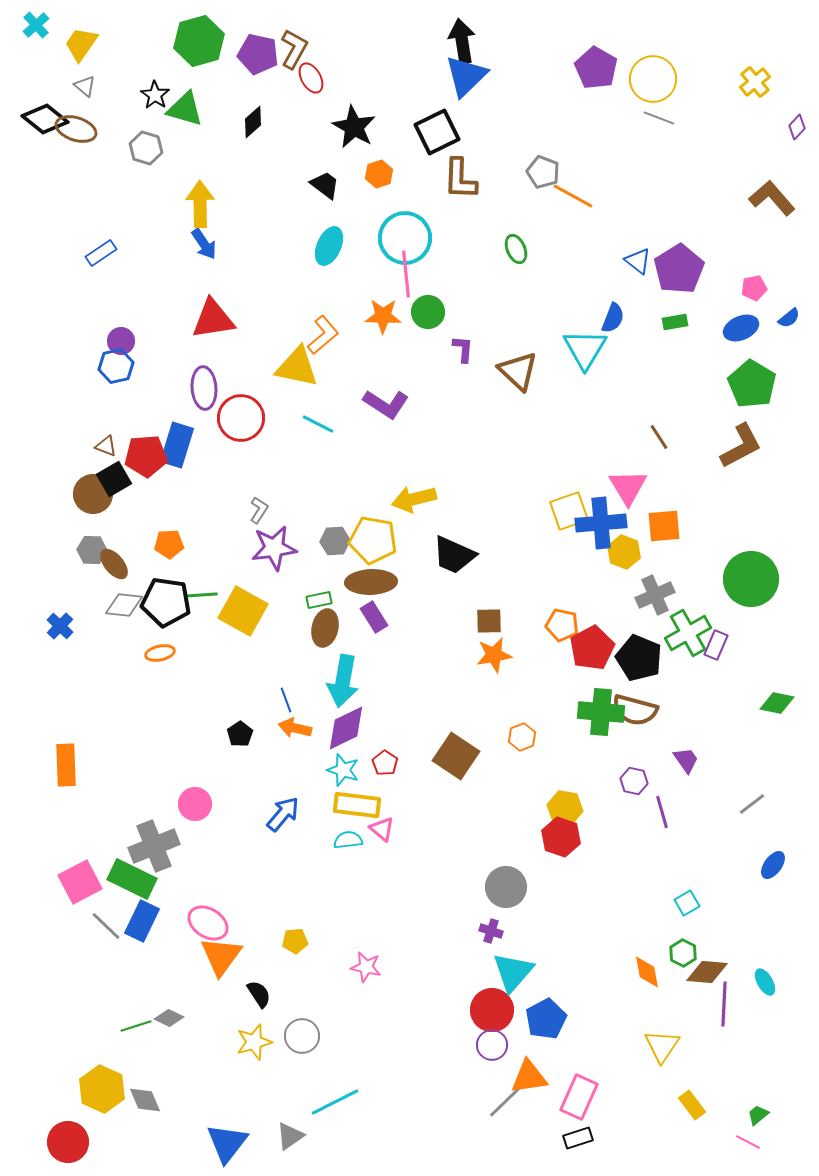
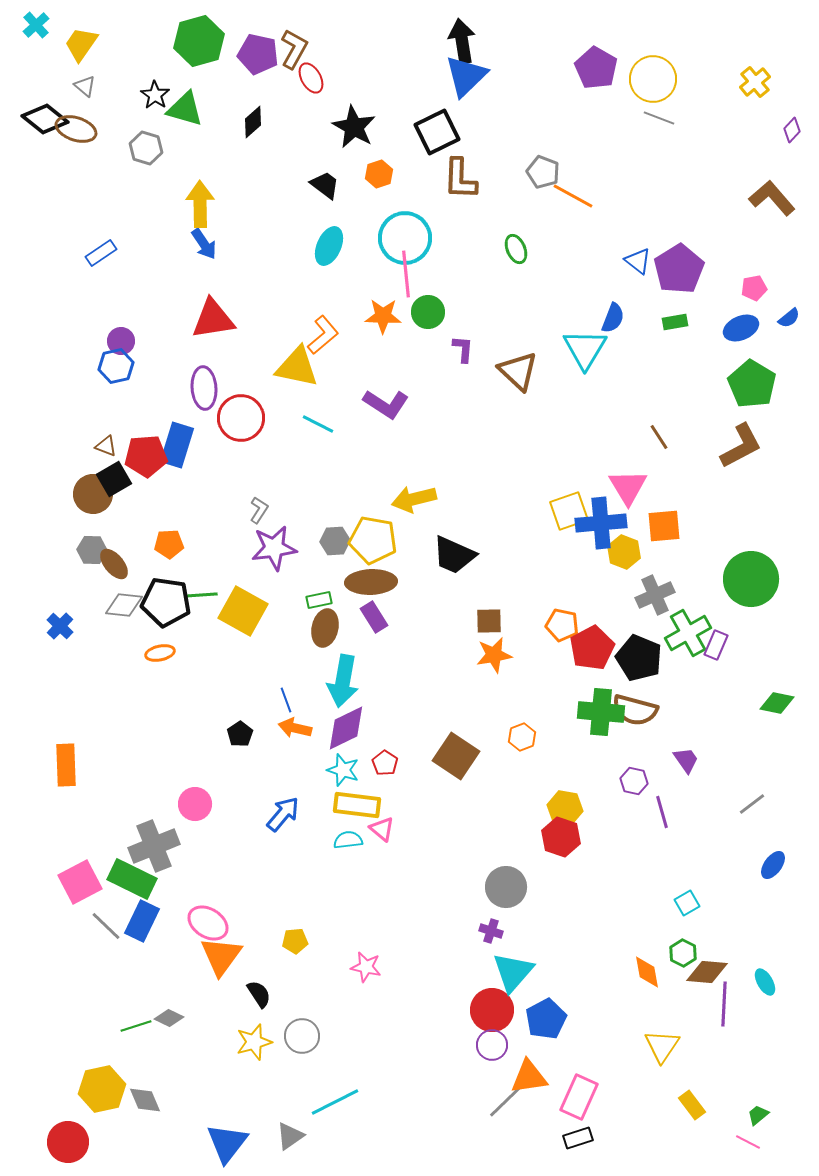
purple diamond at (797, 127): moved 5 px left, 3 px down
yellow hexagon at (102, 1089): rotated 24 degrees clockwise
